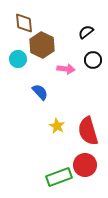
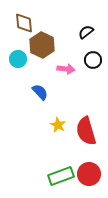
yellow star: moved 1 px right, 1 px up
red semicircle: moved 2 px left
red circle: moved 4 px right, 9 px down
green rectangle: moved 2 px right, 1 px up
